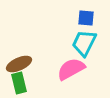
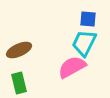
blue square: moved 2 px right, 1 px down
brown ellipse: moved 14 px up
pink semicircle: moved 1 px right, 2 px up
